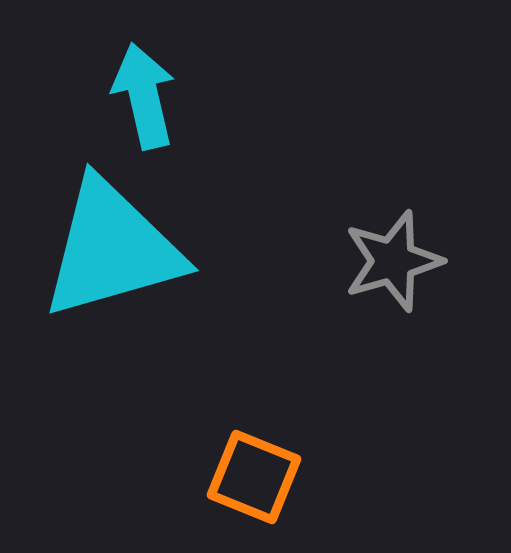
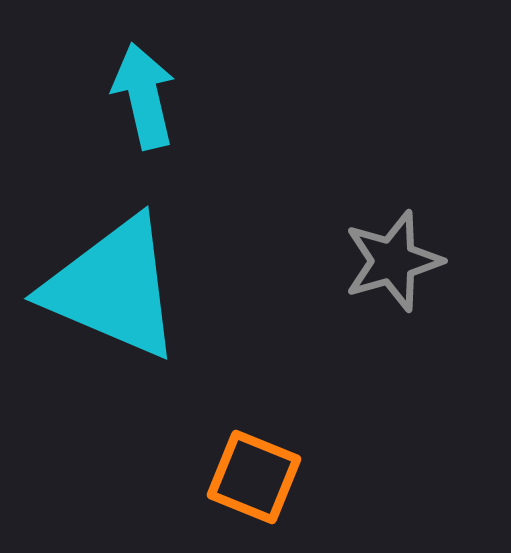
cyan triangle: moved 1 px right, 39 px down; rotated 39 degrees clockwise
